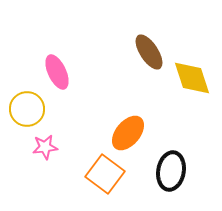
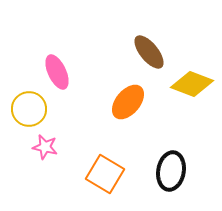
brown ellipse: rotated 6 degrees counterclockwise
yellow diamond: moved 6 px down; rotated 51 degrees counterclockwise
yellow circle: moved 2 px right
orange ellipse: moved 31 px up
pink star: rotated 20 degrees clockwise
orange square: rotated 6 degrees counterclockwise
